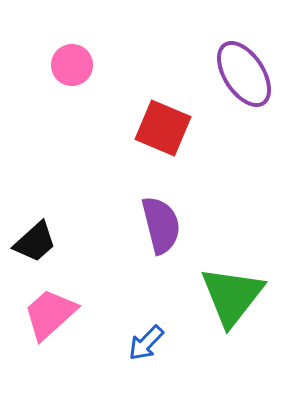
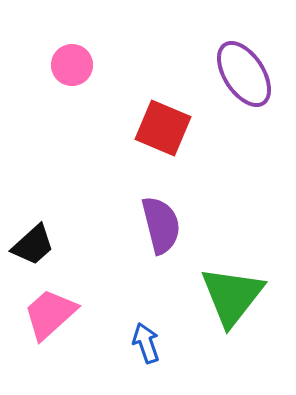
black trapezoid: moved 2 px left, 3 px down
blue arrow: rotated 117 degrees clockwise
